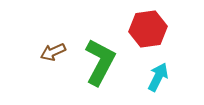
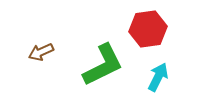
brown arrow: moved 12 px left
green L-shape: moved 3 px right, 3 px down; rotated 36 degrees clockwise
